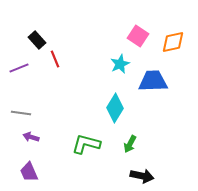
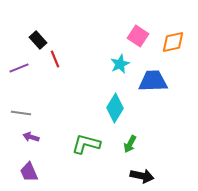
black rectangle: moved 1 px right
